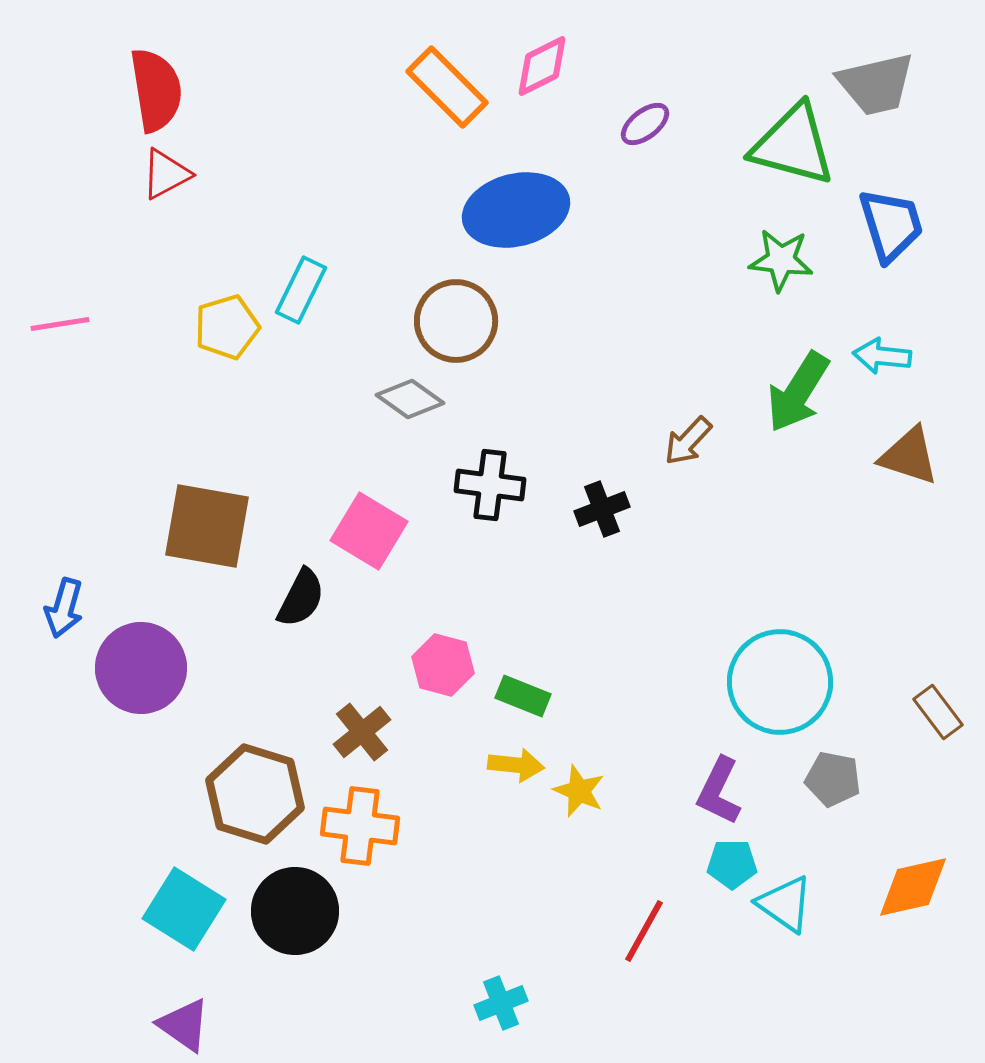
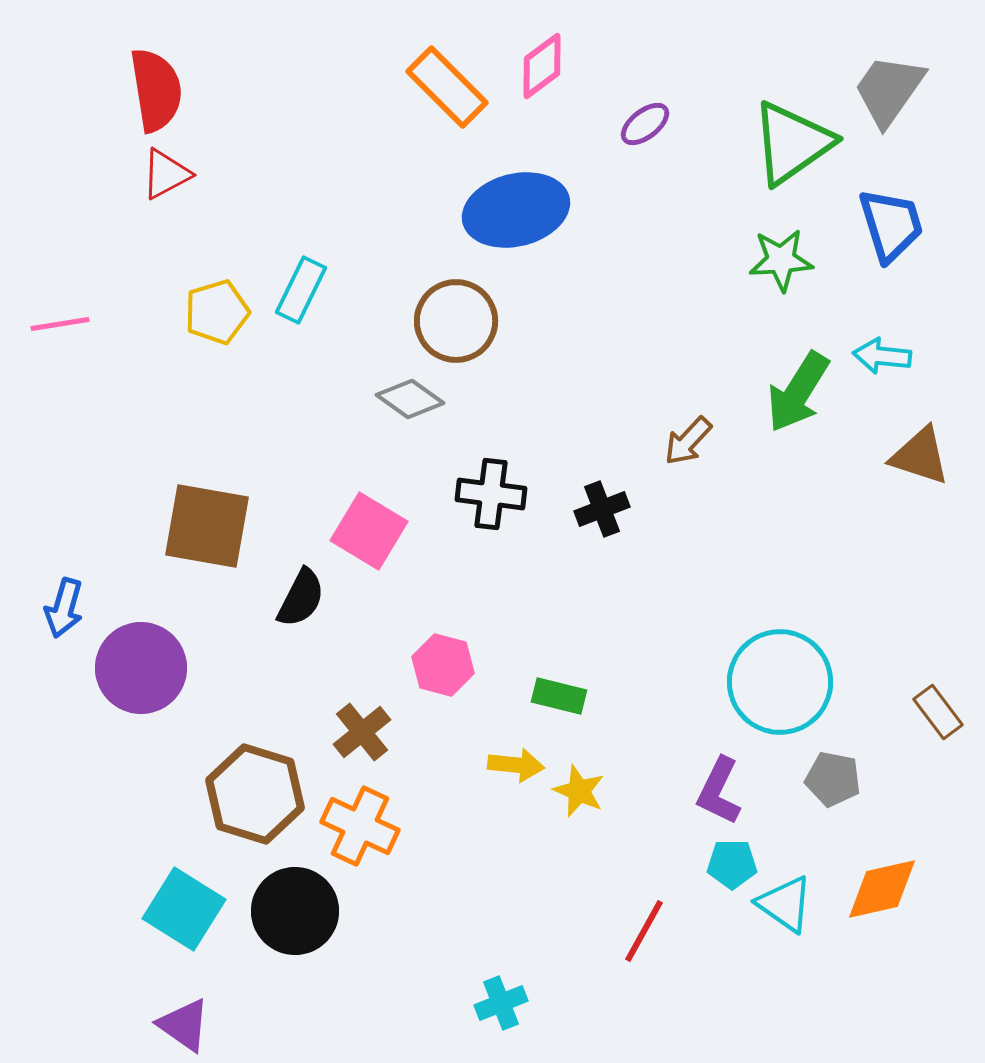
pink diamond at (542, 66): rotated 10 degrees counterclockwise
gray trapezoid at (876, 84): moved 13 px right, 6 px down; rotated 138 degrees clockwise
green triangle at (793, 145): moved 1 px left, 2 px up; rotated 50 degrees counterclockwise
green star at (781, 260): rotated 10 degrees counterclockwise
yellow pentagon at (227, 327): moved 10 px left, 15 px up
brown triangle at (909, 456): moved 11 px right
black cross at (490, 485): moved 1 px right, 9 px down
green rectangle at (523, 696): moved 36 px right; rotated 8 degrees counterclockwise
orange cross at (360, 826): rotated 18 degrees clockwise
orange diamond at (913, 887): moved 31 px left, 2 px down
